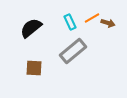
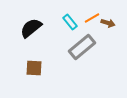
cyan rectangle: rotated 14 degrees counterclockwise
gray rectangle: moved 9 px right, 4 px up
